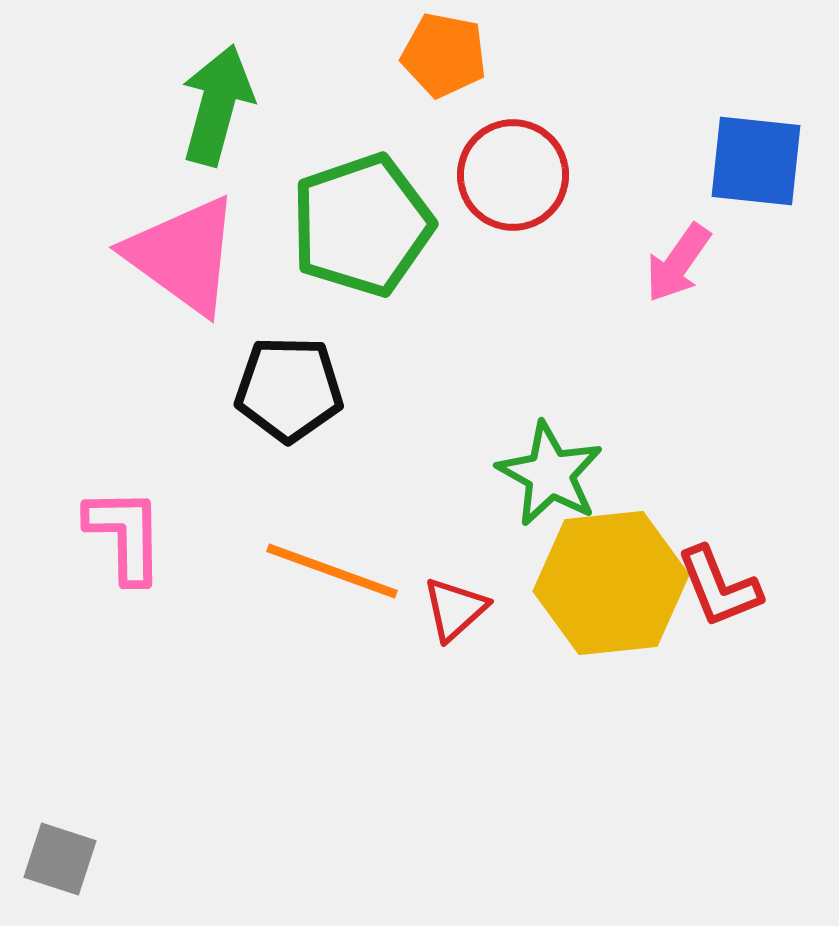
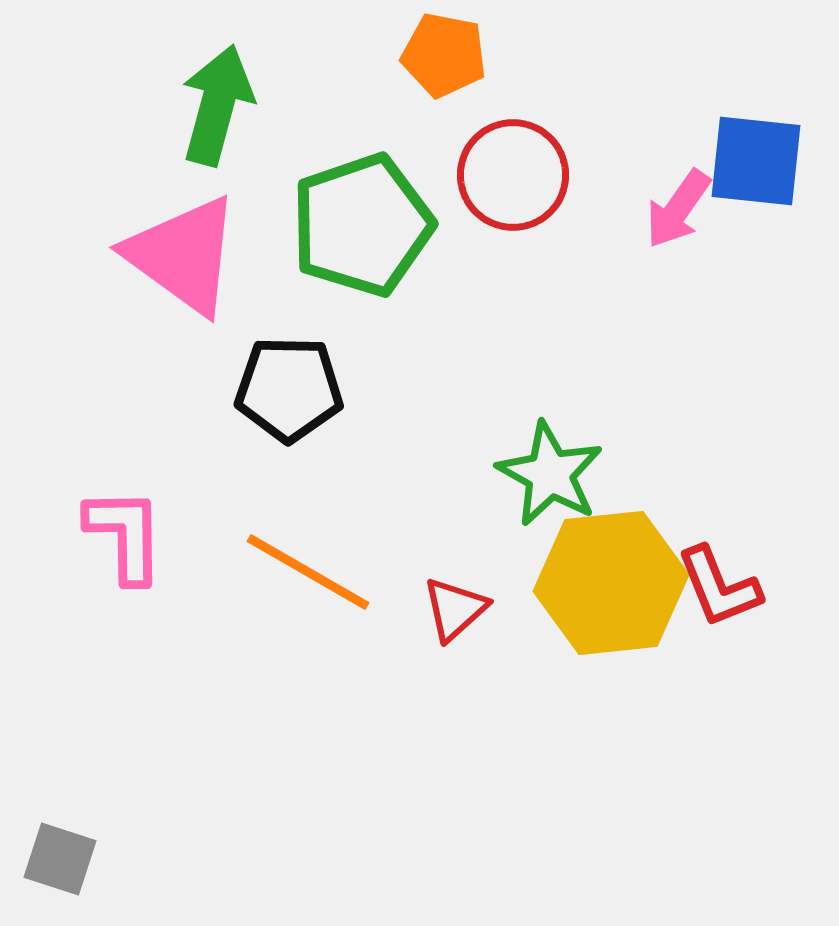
pink arrow: moved 54 px up
orange line: moved 24 px left, 1 px down; rotated 10 degrees clockwise
